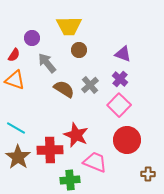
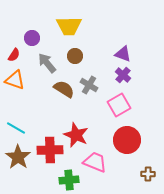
brown circle: moved 4 px left, 6 px down
purple cross: moved 3 px right, 4 px up
gray cross: moved 1 px left; rotated 18 degrees counterclockwise
pink square: rotated 15 degrees clockwise
green cross: moved 1 px left
